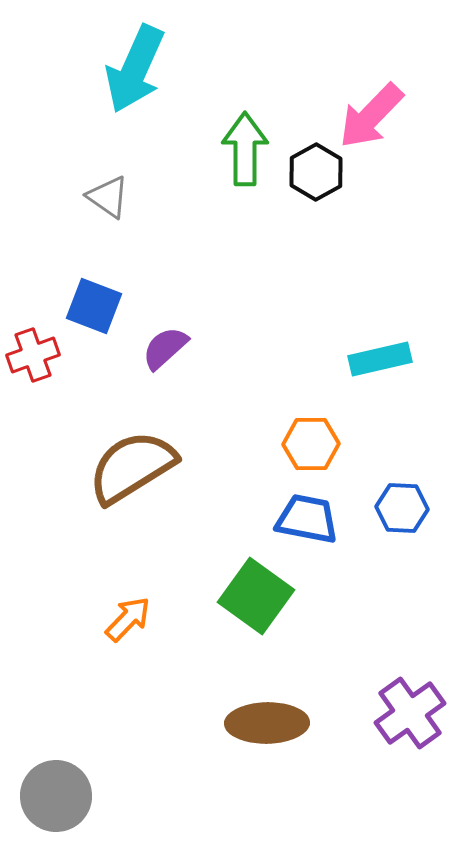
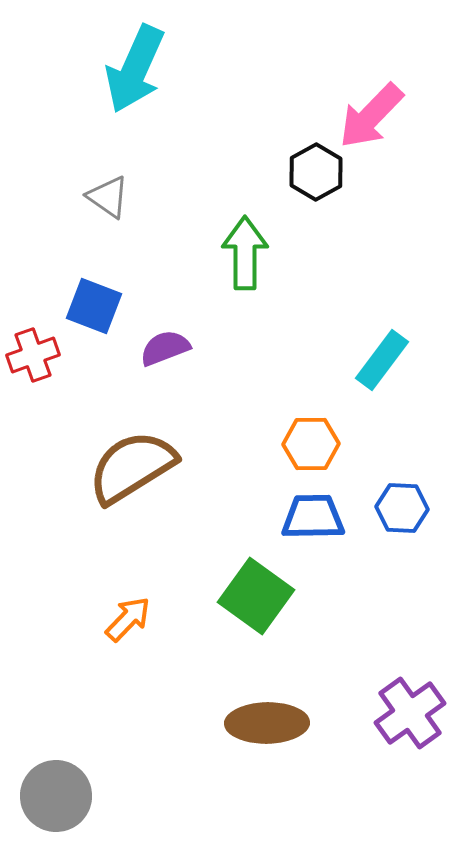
green arrow: moved 104 px down
purple semicircle: rotated 21 degrees clockwise
cyan rectangle: moved 2 px right, 1 px down; rotated 40 degrees counterclockwise
blue trapezoid: moved 6 px right, 2 px up; rotated 12 degrees counterclockwise
